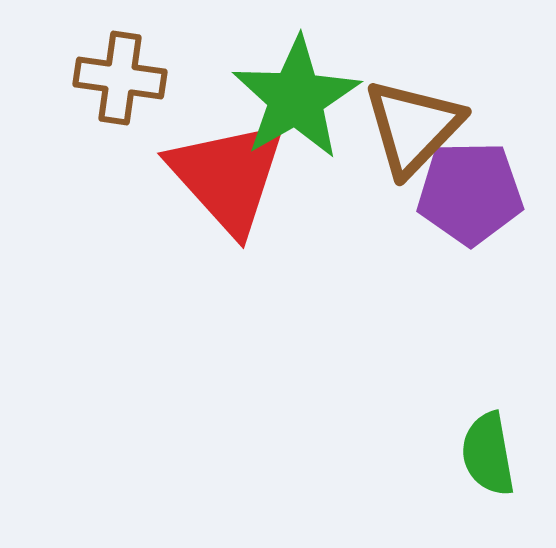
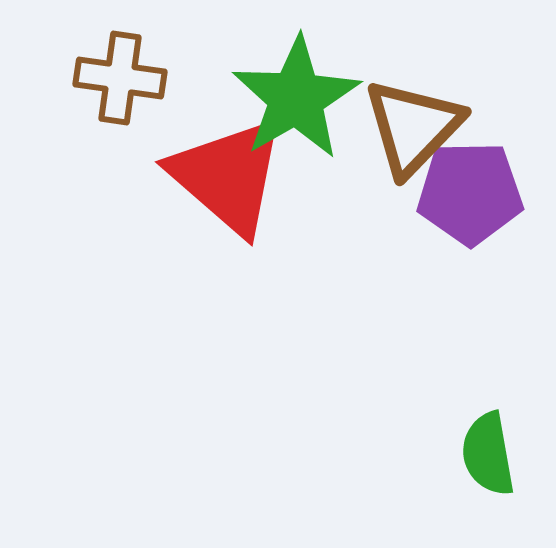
red triangle: rotated 7 degrees counterclockwise
